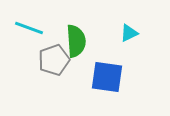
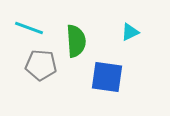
cyan triangle: moved 1 px right, 1 px up
gray pentagon: moved 13 px left, 5 px down; rotated 24 degrees clockwise
